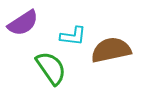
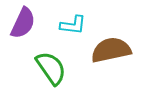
purple semicircle: rotated 32 degrees counterclockwise
cyan L-shape: moved 11 px up
